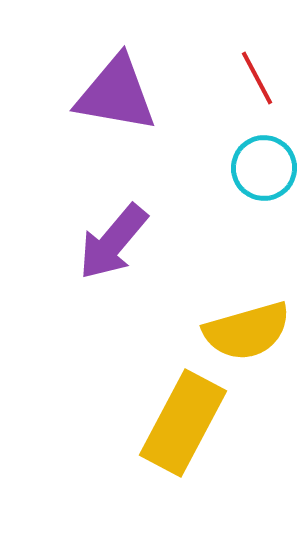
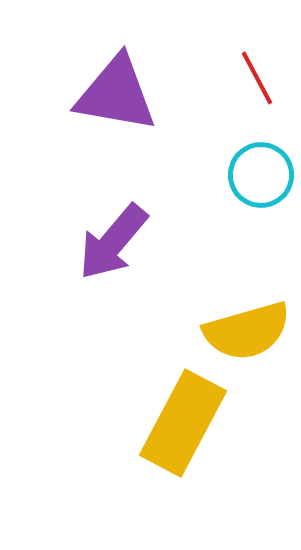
cyan circle: moved 3 px left, 7 px down
